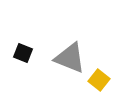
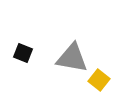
gray triangle: moved 2 px right; rotated 12 degrees counterclockwise
